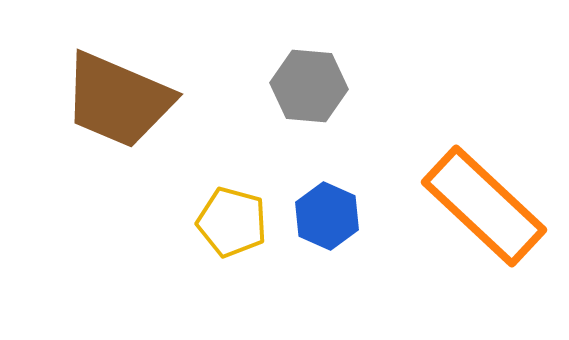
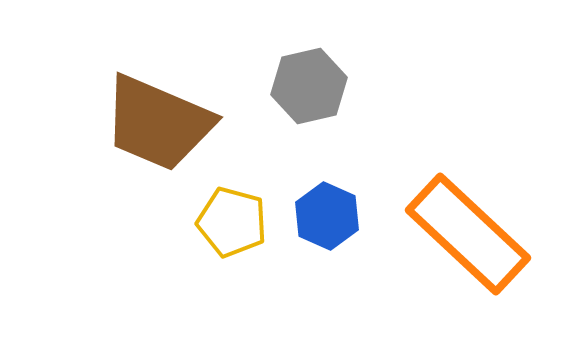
gray hexagon: rotated 18 degrees counterclockwise
brown trapezoid: moved 40 px right, 23 px down
orange rectangle: moved 16 px left, 28 px down
